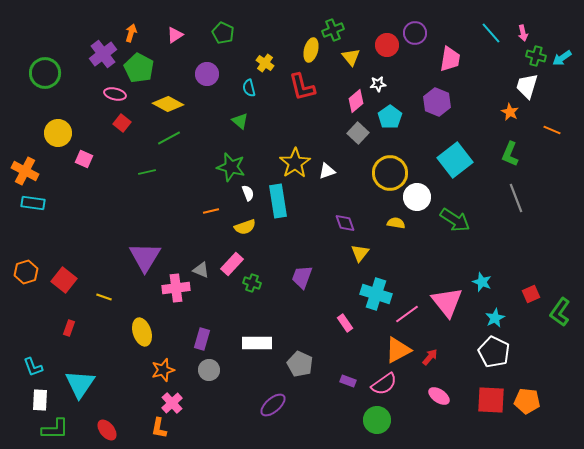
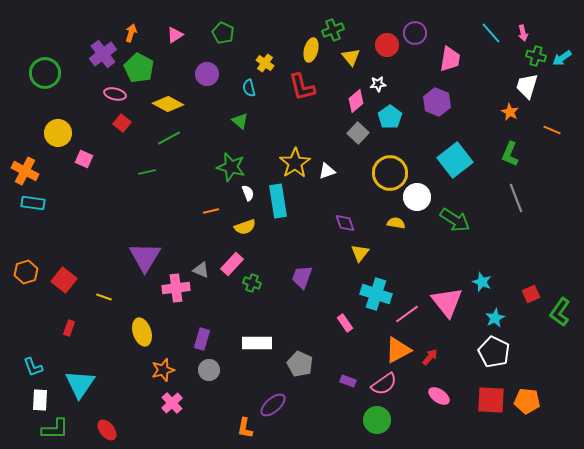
orange L-shape at (159, 428): moved 86 px right
